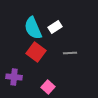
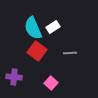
white rectangle: moved 2 px left
red square: moved 1 px right, 1 px up
pink square: moved 3 px right, 4 px up
